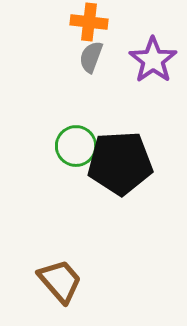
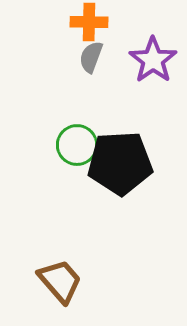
orange cross: rotated 6 degrees counterclockwise
green circle: moved 1 px right, 1 px up
